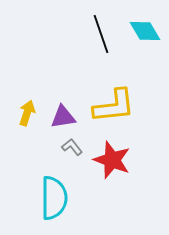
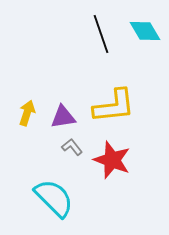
cyan semicircle: rotated 45 degrees counterclockwise
